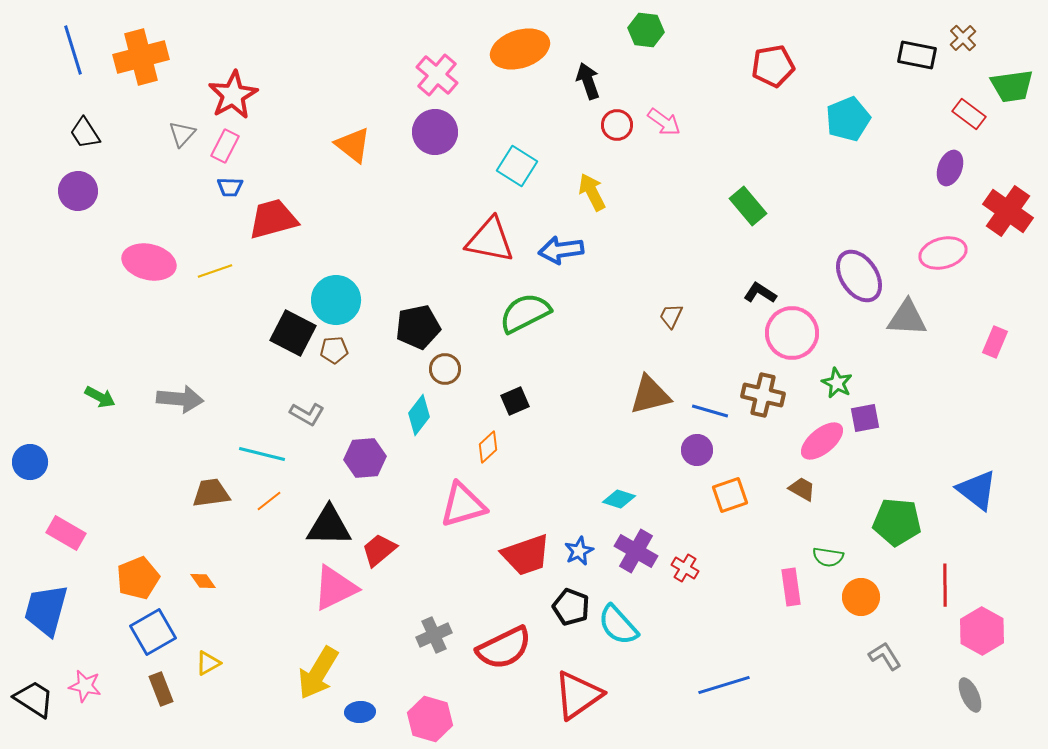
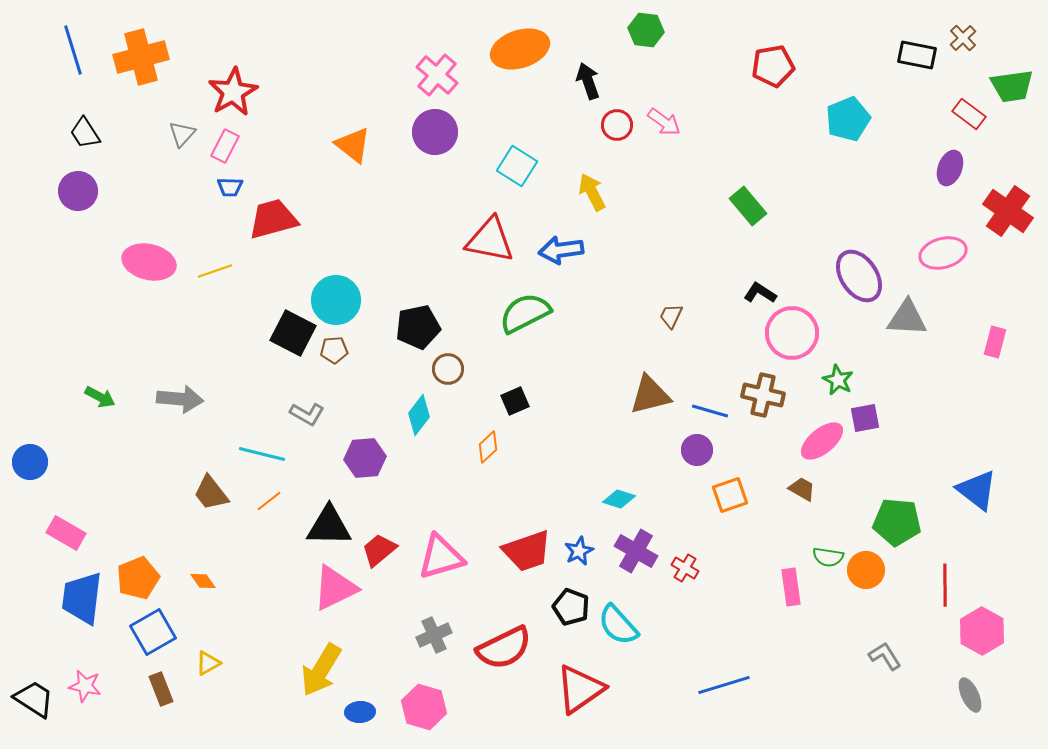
red star at (233, 95): moved 3 px up
pink rectangle at (995, 342): rotated 8 degrees counterclockwise
brown circle at (445, 369): moved 3 px right
green star at (837, 383): moved 1 px right, 3 px up
brown trapezoid at (211, 493): rotated 120 degrees counterclockwise
pink triangle at (463, 505): moved 22 px left, 52 px down
red trapezoid at (526, 555): moved 1 px right, 4 px up
orange circle at (861, 597): moved 5 px right, 27 px up
blue trapezoid at (46, 610): moved 36 px right, 12 px up; rotated 8 degrees counterclockwise
yellow arrow at (318, 673): moved 3 px right, 3 px up
red triangle at (578, 695): moved 2 px right, 6 px up
pink hexagon at (430, 719): moved 6 px left, 12 px up
